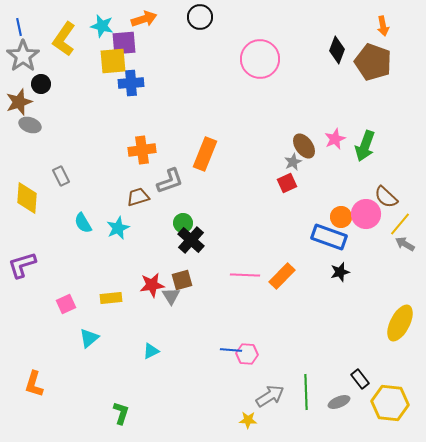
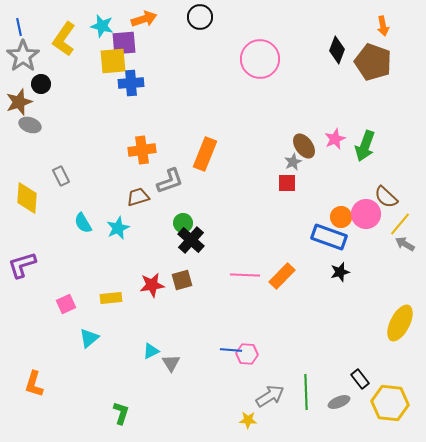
red square at (287, 183): rotated 24 degrees clockwise
gray triangle at (171, 296): moved 67 px down
